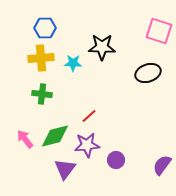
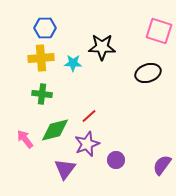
green diamond: moved 6 px up
purple star: moved 1 px up; rotated 15 degrees counterclockwise
